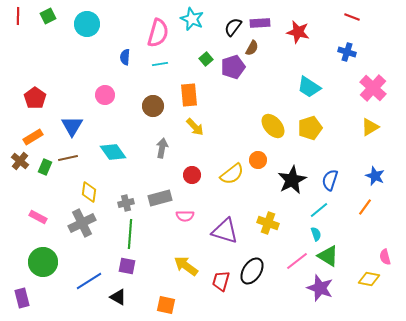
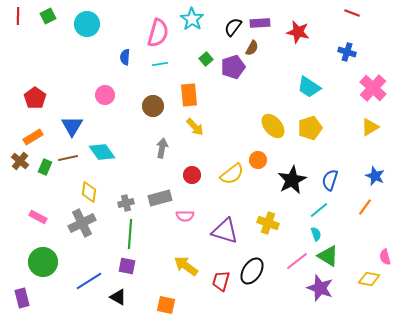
red line at (352, 17): moved 4 px up
cyan star at (192, 19): rotated 10 degrees clockwise
cyan diamond at (113, 152): moved 11 px left
